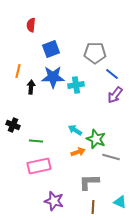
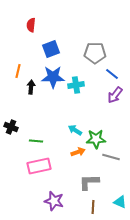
black cross: moved 2 px left, 2 px down
green star: rotated 24 degrees counterclockwise
